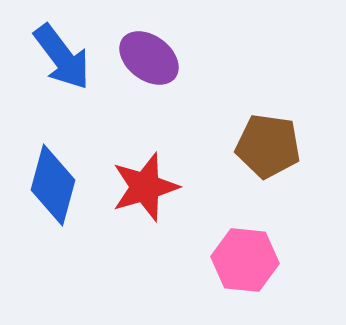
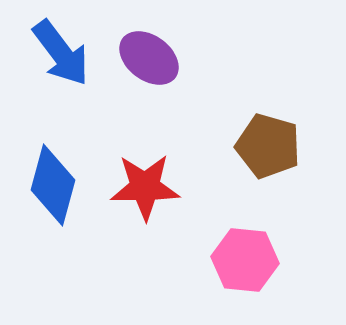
blue arrow: moved 1 px left, 4 px up
brown pentagon: rotated 8 degrees clockwise
red star: rotated 16 degrees clockwise
